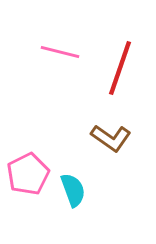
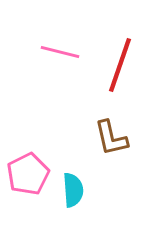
red line: moved 3 px up
brown L-shape: rotated 42 degrees clockwise
cyan semicircle: rotated 16 degrees clockwise
